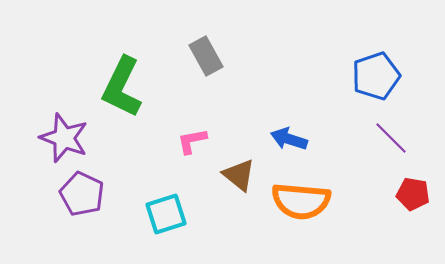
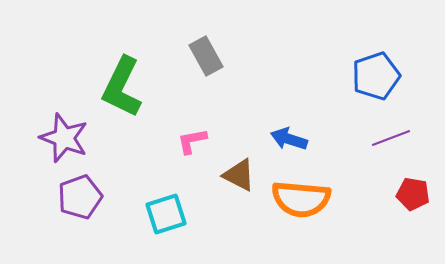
purple line: rotated 66 degrees counterclockwise
brown triangle: rotated 12 degrees counterclockwise
purple pentagon: moved 2 px left, 3 px down; rotated 27 degrees clockwise
orange semicircle: moved 2 px up
